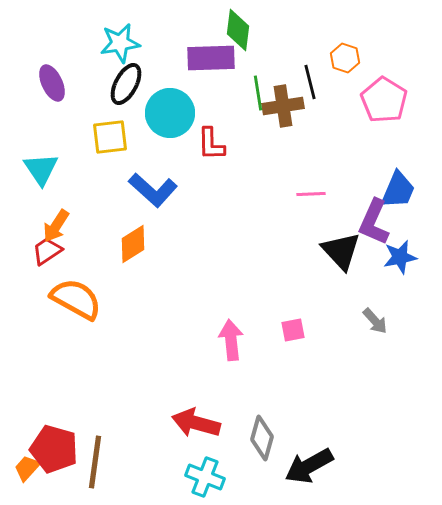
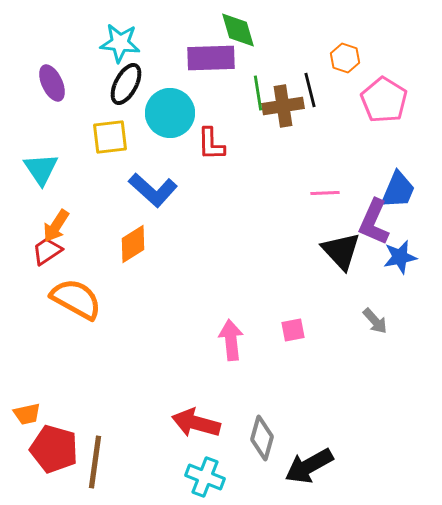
green diamond: rotated 24 degrees counterclockwise
cyan star: rotated 15 degrees clockwise
black line: moved 8 px down
pink line: moved 14 px right, 1 px up
orange trapezoid: moved 54 px up; rotated 144 degrees counterclockwise
